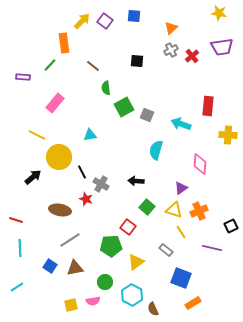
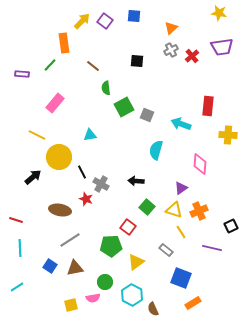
purple rectangle at (23, 77): moved 1 px left, 3 px up
pink semicircle at (93, 301): moved 3 px up
